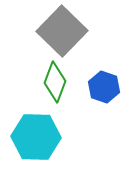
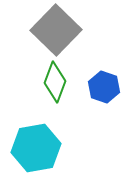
gray square: moved 6 px left, 1 px up
cyan hexagon: moved 11 px down; rotated 12 degrees counterclockwise
